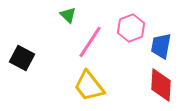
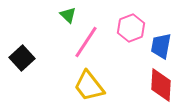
pink line: moved 4 px left
black square: rotated 20 degrees clockwise
